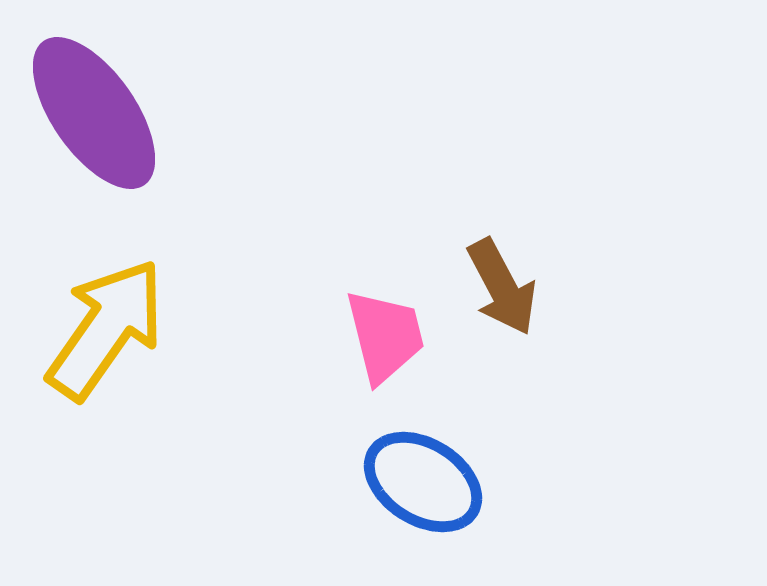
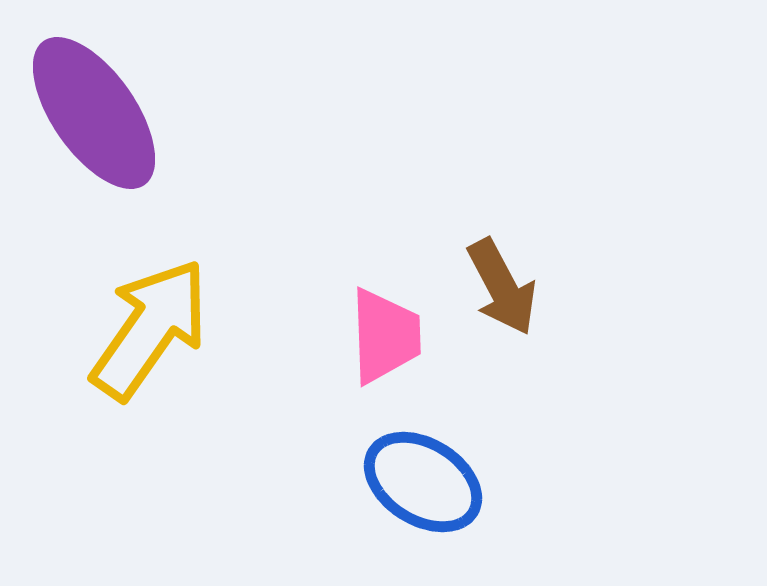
yellow arrow: moved 44 px right
pink trapezoid: rotated 12 degrees clockwise
